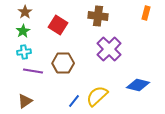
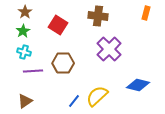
cyan cross: rotated 24 degrees clockwise
purple line: rotated 12 degrees counterclockwise
